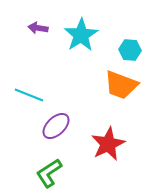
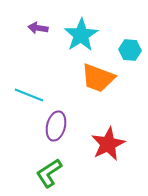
orange trapezoid: moved 23 px left, 7 px up
purple ellipse: rotated 32 degrees counterclockwise
